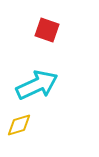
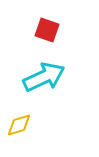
cyan arrow: moved 7 px right, 8 px up
